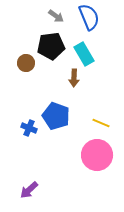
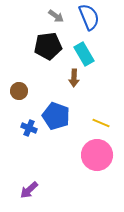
black pentagon: moved 3 px left
brown circle: moved 7 px left, 28 px down
